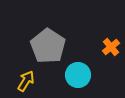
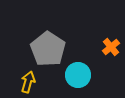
gray pentagon: moved 3 px down
yellow arrow: moved 2 px right, 1 px down; rotated 15 degrees counterclockwise
